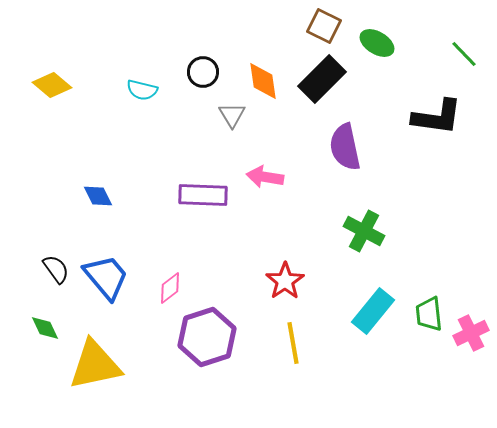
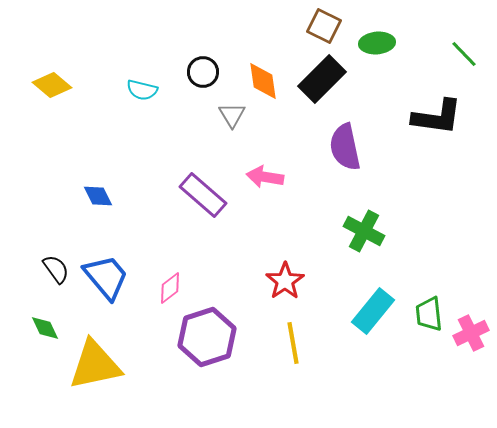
green ellipse: rotated 36 degrees counterclockwise
purple rectangle: rotated 39 degrees clockwise
